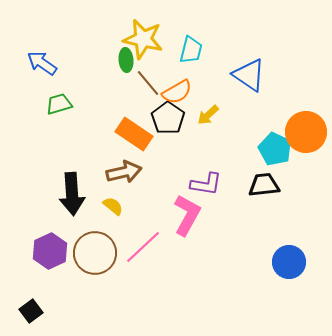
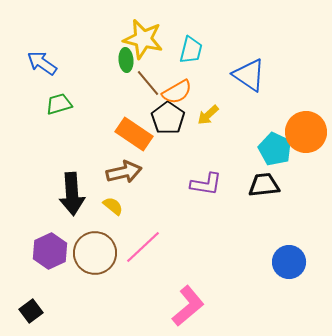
pink L-shape: moved 1 px right, 91 px down; rotated 21 degrees clockwise
